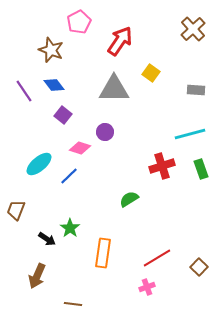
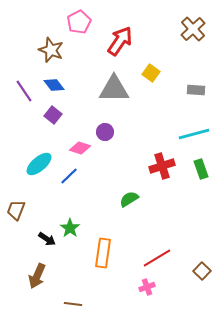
purple square: moved 10 px left
cyan line: moved 4 px right
brown square: moved 3 px right, 4 px down
